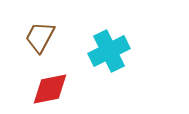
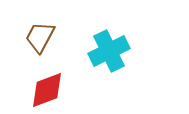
red diamond: moved 3 px left, 1 px down; rotated 9 degrees counterclockwise
